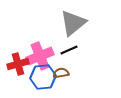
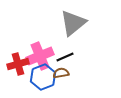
black line: moved 4 px left, 7 px down
blue hexagon: rotated 15 degrees counterclockwise
